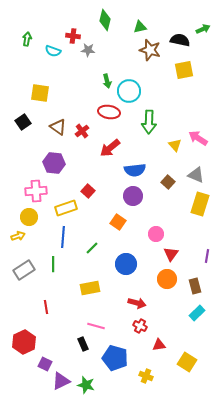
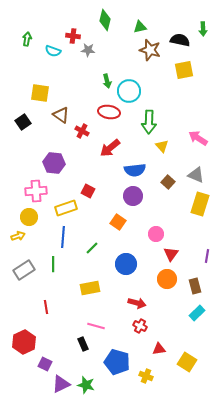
green arrow at (203, 29): rotated 112 degrees clockwise
brown triangle at (58, 127): moved 3 px right, 12 px up
red cross at (82, 131): rotated 24 degrees counterclockwise
yellow triangle at (175, 145): moved 13 px left, 1 px down
red square at (88, 191): rotated 16 degrees counterclockwise
red triangle at (159, 345): moved 4 px down
blue pentagon at (115, 358): moved 2 px right, 4 px down
purple triangle at (61, 381): moved 3 px down
